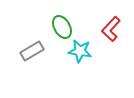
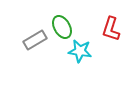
red L-shape: rotated 25 degrees counterclockwise
gray rectangle: moved 3 px right, 11 px up
